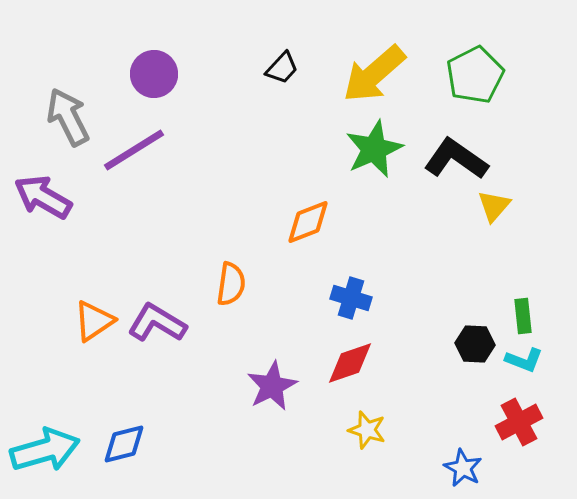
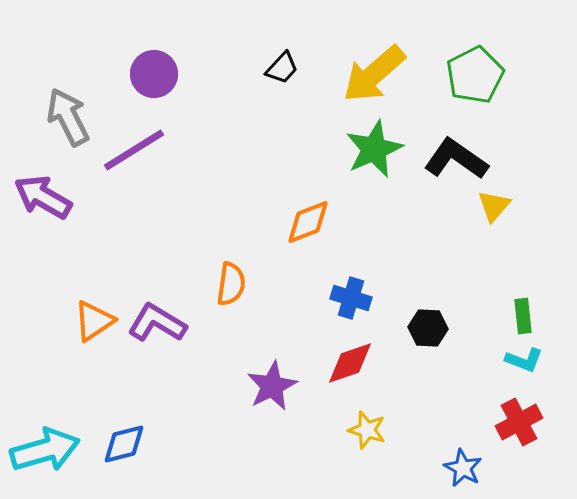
black hexagon: moved 47 px left, 16 px up
